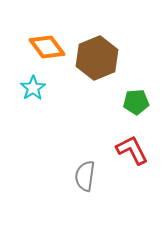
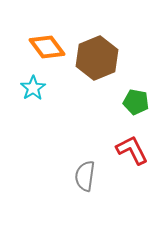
green pentagon: rotated 15 degrees clockwise
